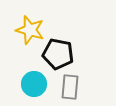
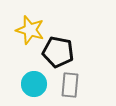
black pentagon: moved 2 px up
gray rectangle: moved 2 px up
